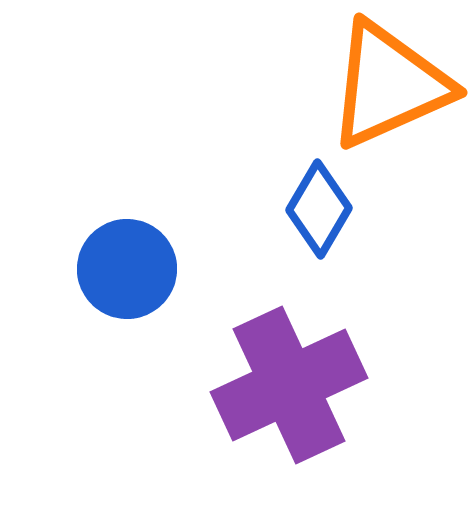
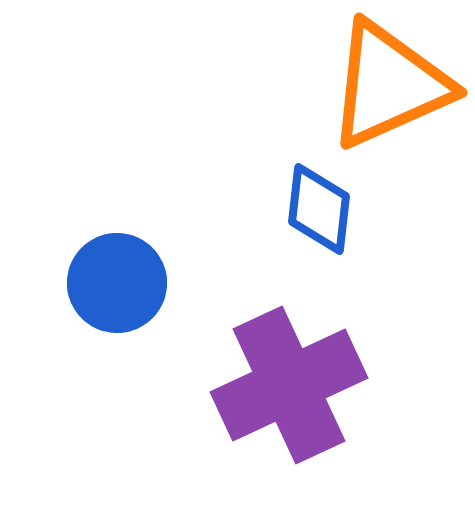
blue diamond: rotated 24 degrees counterclockwise
blue circle: moved 10 px left, 14 px down
